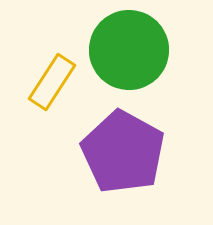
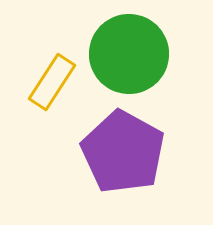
green circle: moved 4 px down
